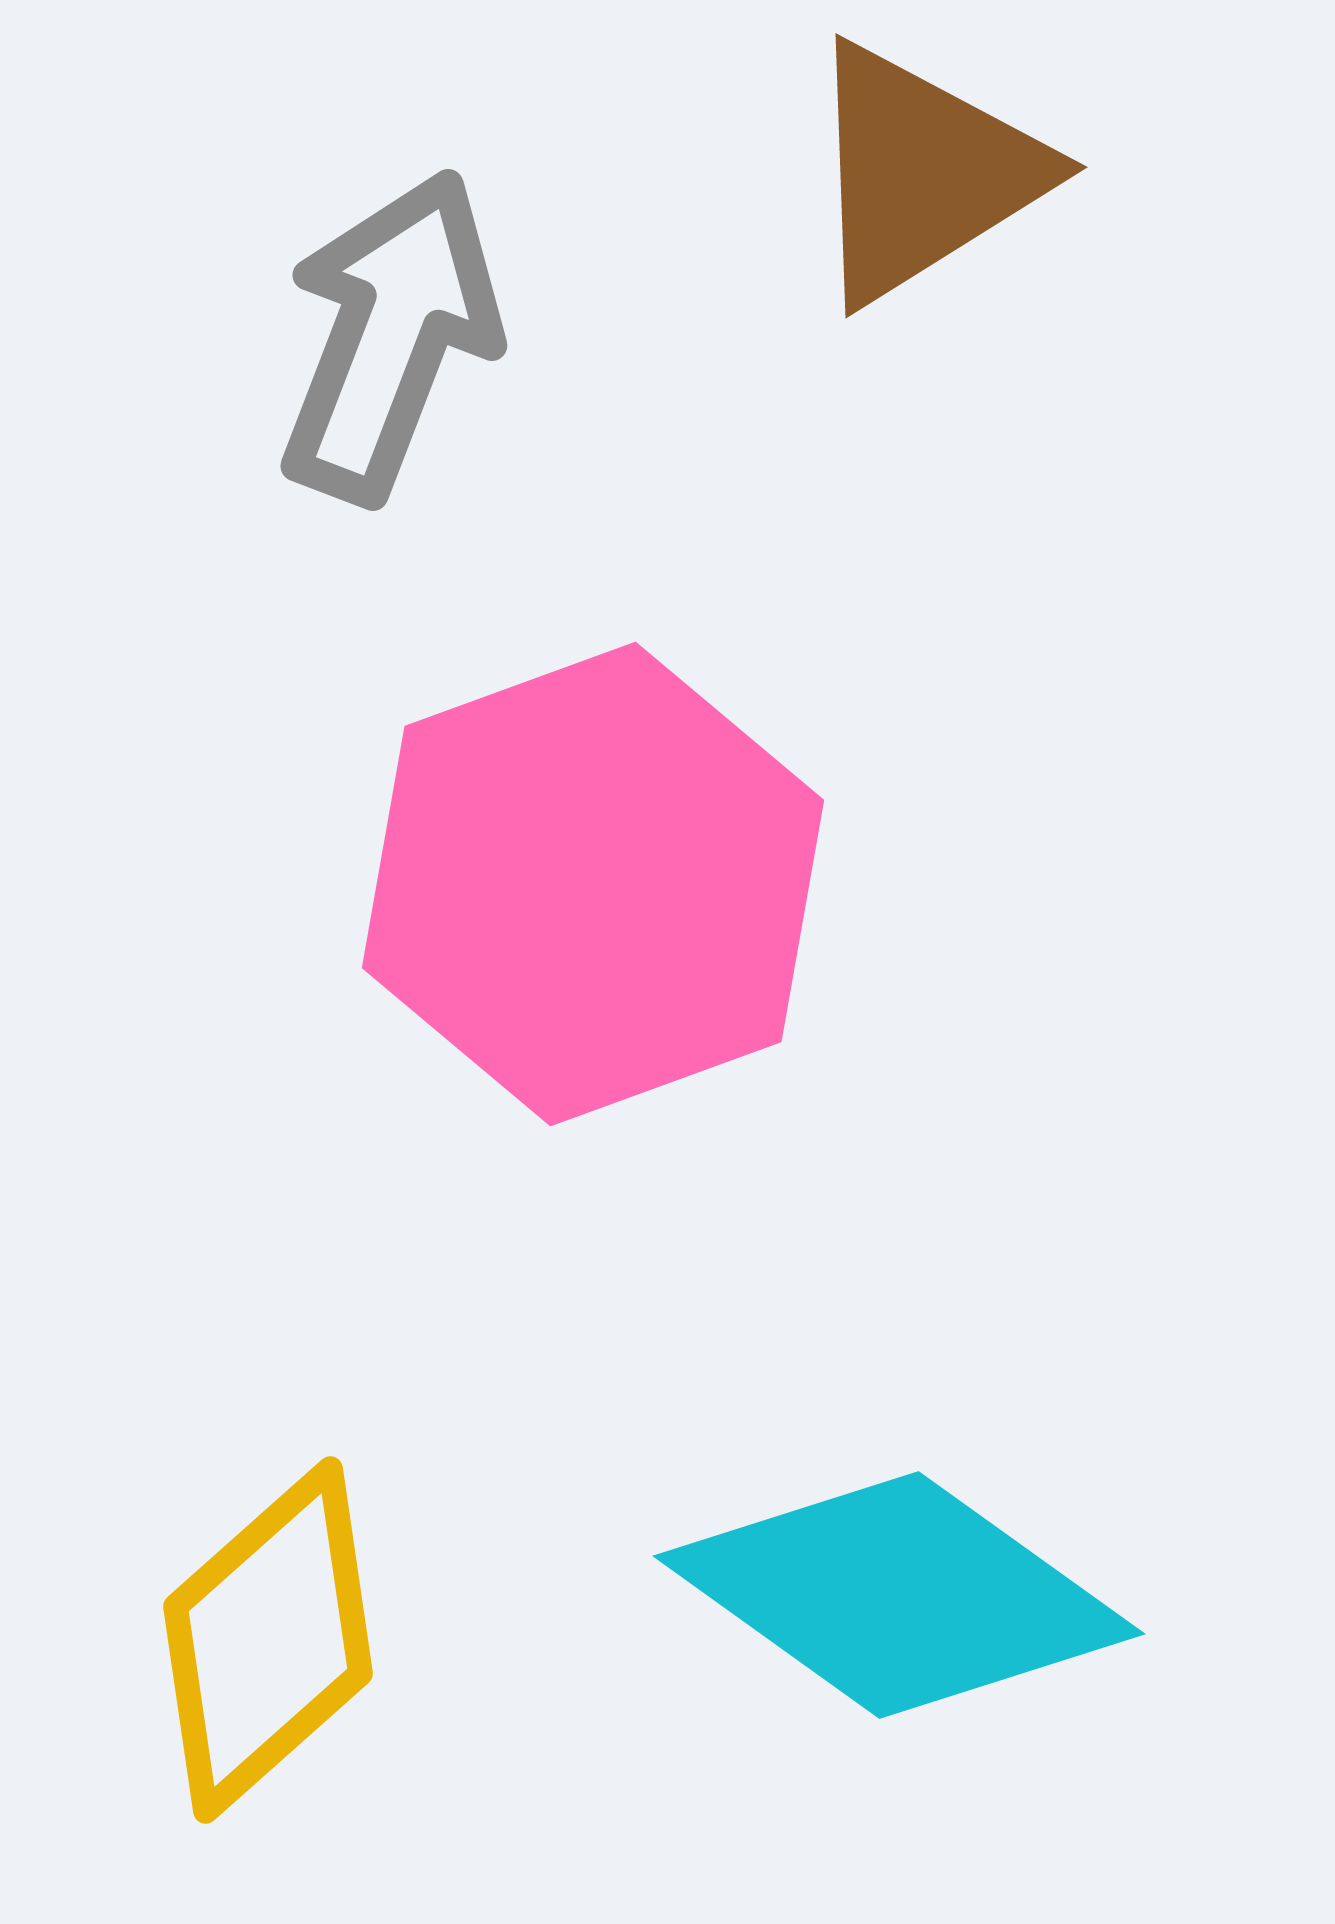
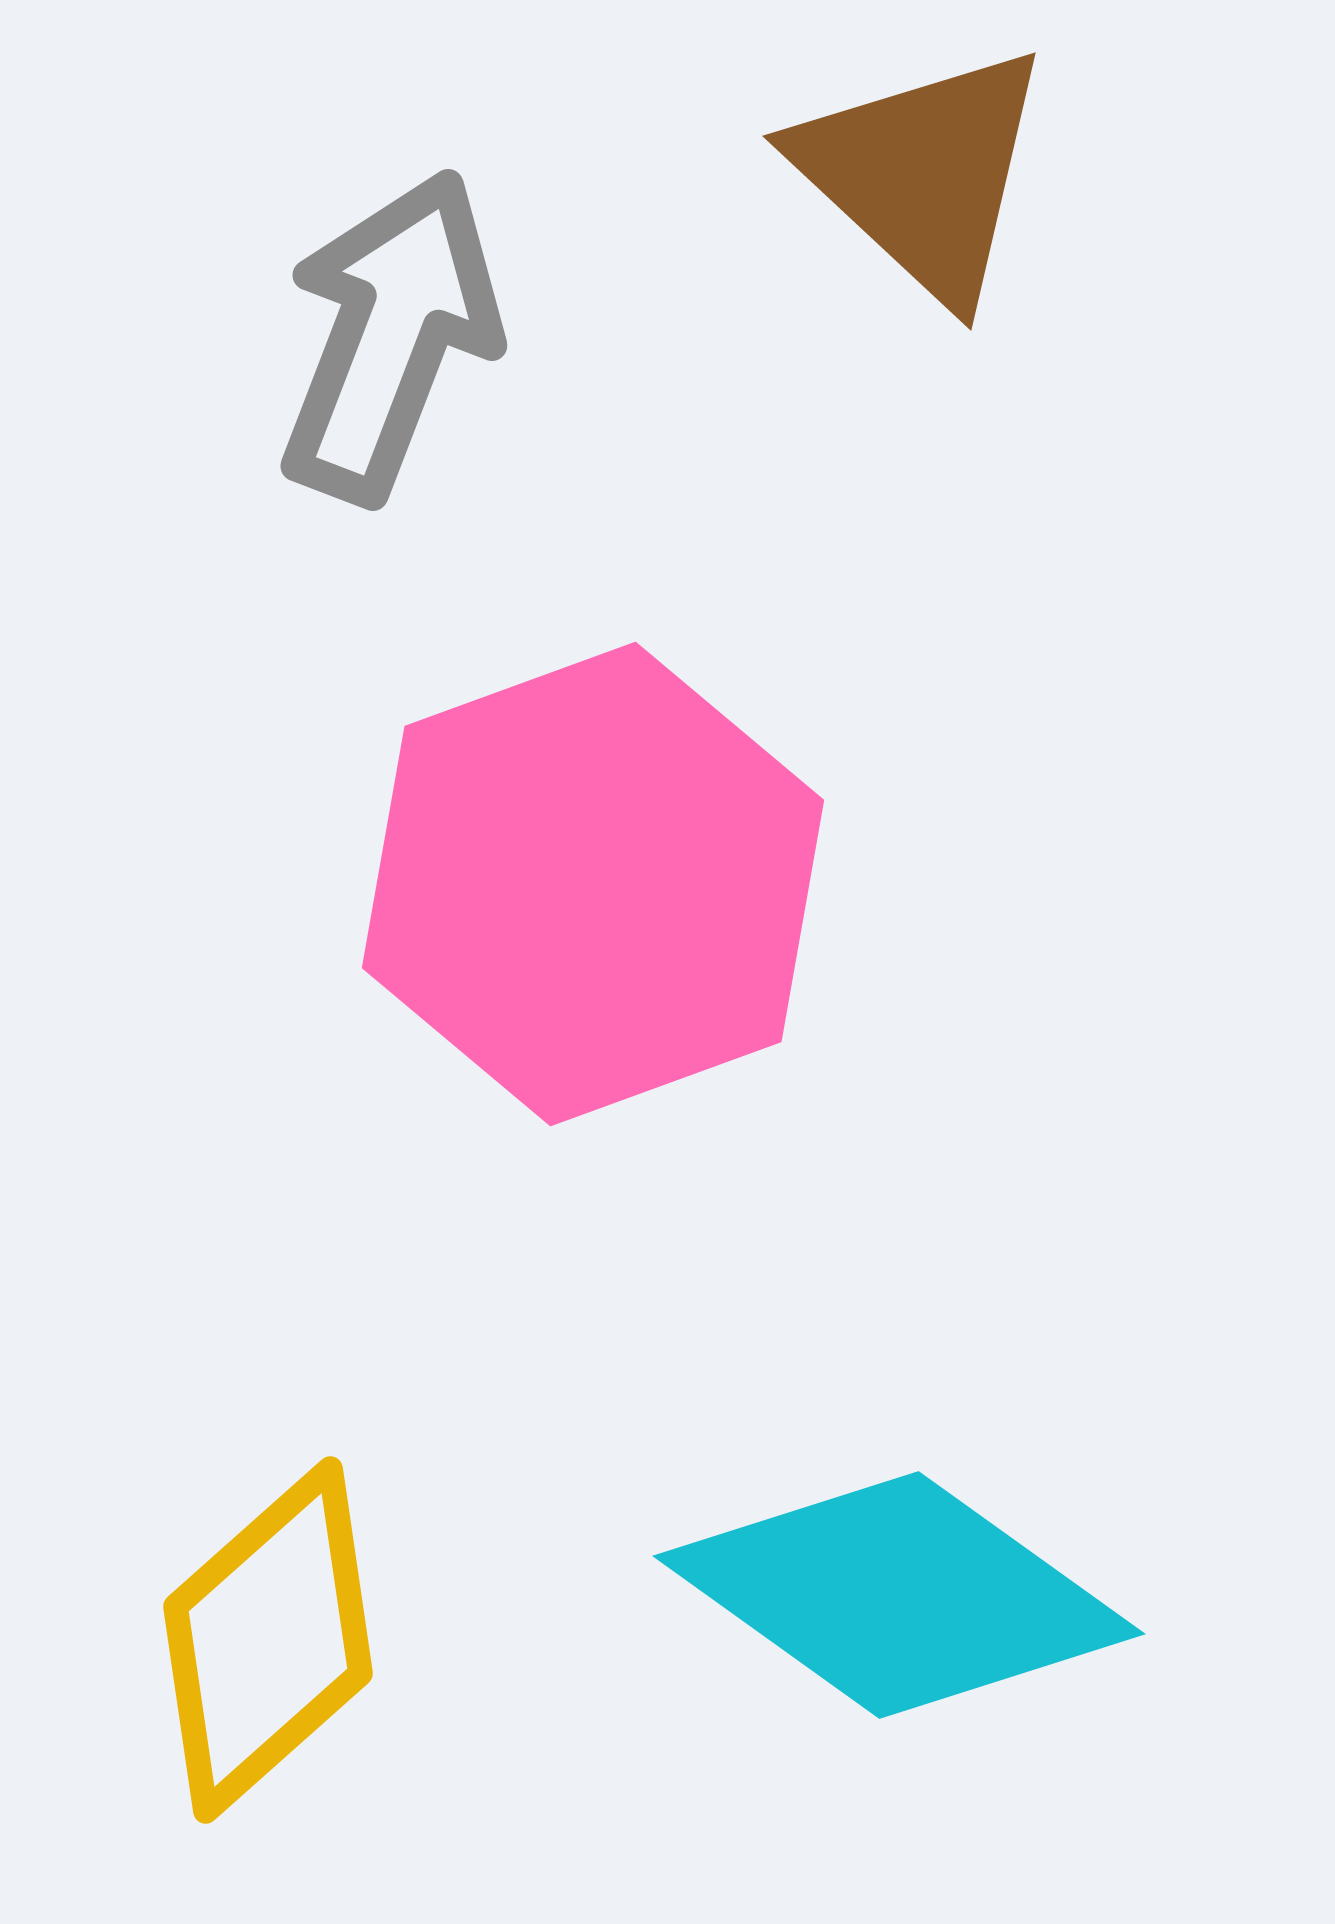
brown triangle: rotated 45 degrees counterclockwise
